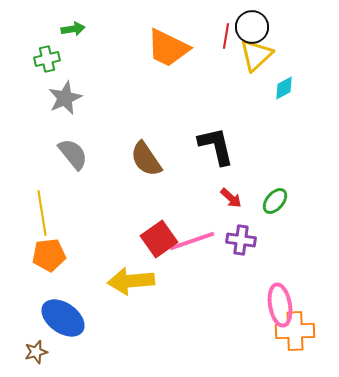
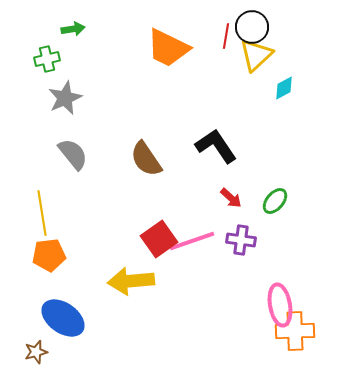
black L-shape: rotated 21 degrees counterclockwise
